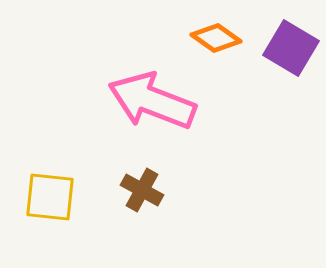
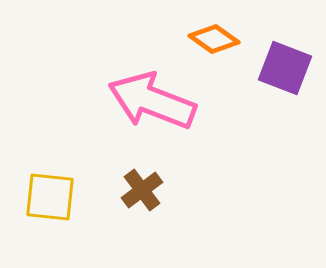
orange diamond: moved 2 px left, 1 px down
purple square: moved 6 px left, 20 px down; rotated 10 degrees counterclockwise
brown cross: rotated 24 degrees clockwise
